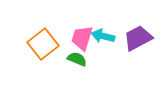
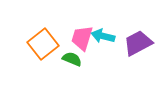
purple trapezoid: moved 5 px down
green semicircle: moved 5 px left
